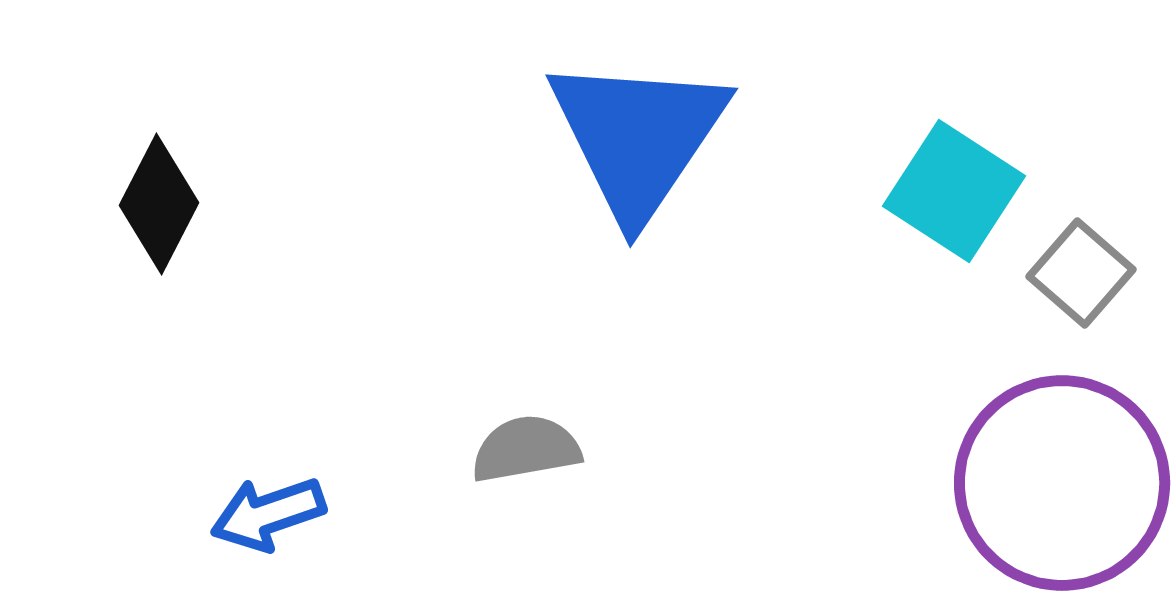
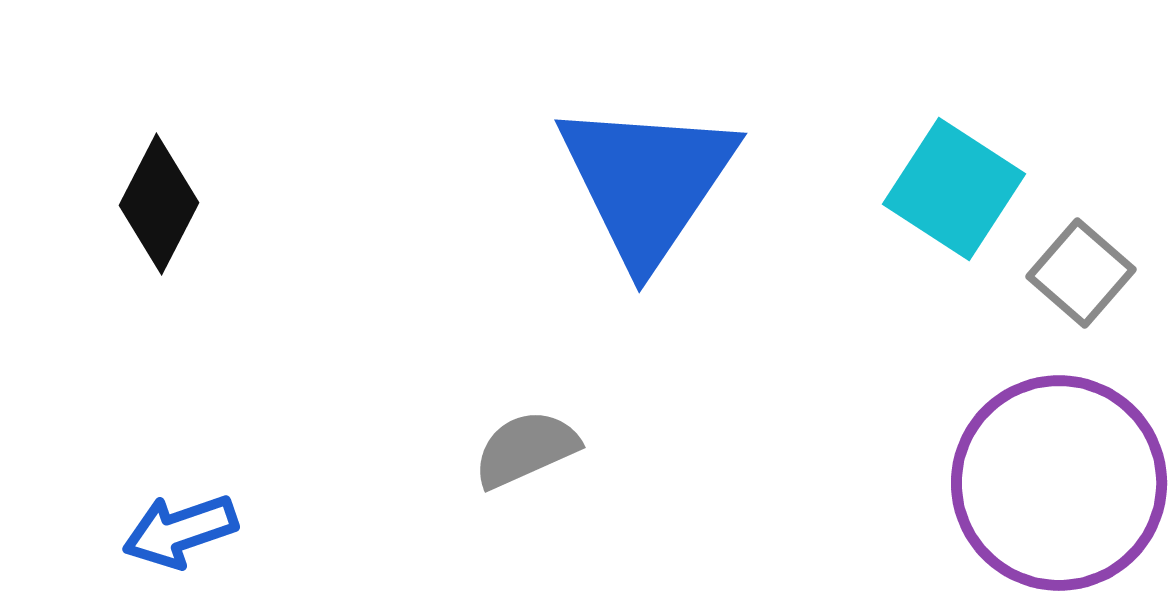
blue triangle: moved 9 px right, 45 px down
cyan square: moved 2 px up
gray semicircle: rotated 14 degrees counterclockwise
purple circle: moved 3 px left
blue arrow: moved 88 px left, 17 px down
